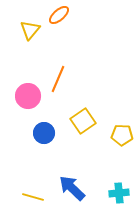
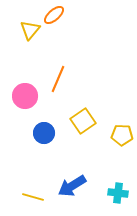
orange ellipse: moved 5 px left
pink circle: moved 3 px left
blue arrow: moved 2 px up; rotated 76 degrees counterclockwise
cyan cross: moved 1 px left; rotated 12 degrees clockwise
